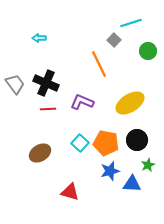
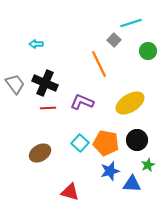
cyan arrow: moved 3 px left, 6 px down
black cross: moved 1 px left
red line: moved 1 px up
